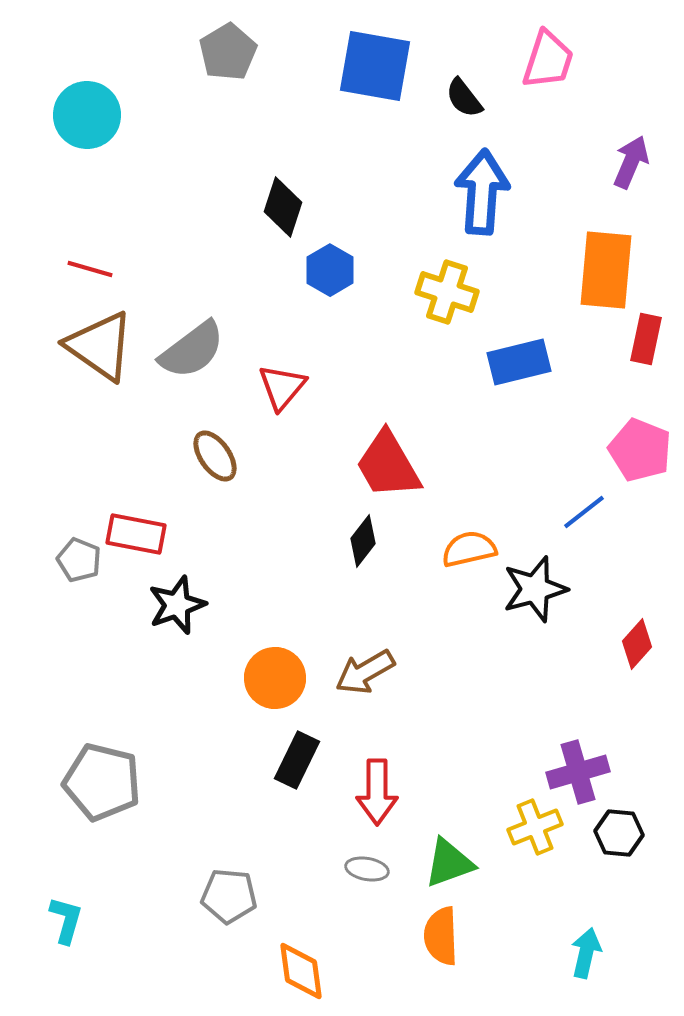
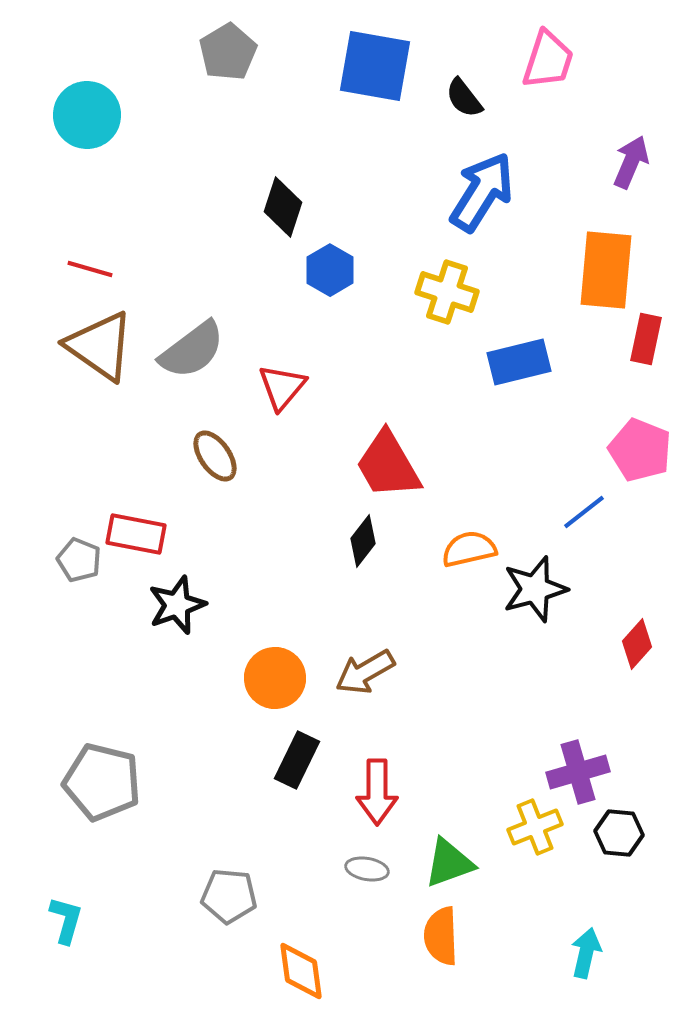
blue arrow at (482, 192): rotated 28 degrees clockwise
